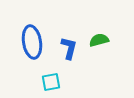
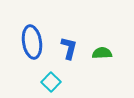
green semicircle: moved 3 px right, 13 px down; rotated 12 degrees clockwise
cyan square: rotated 36 degrees counterclockwise
